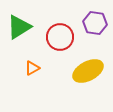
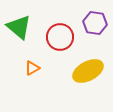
green triangle: rotated 48 degrees counterclockwise
